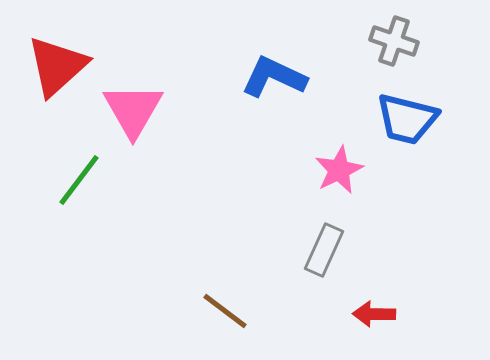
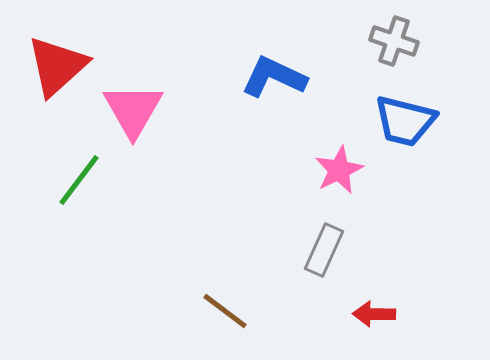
blue trapezoid: moved 2 px left, 2 px down
